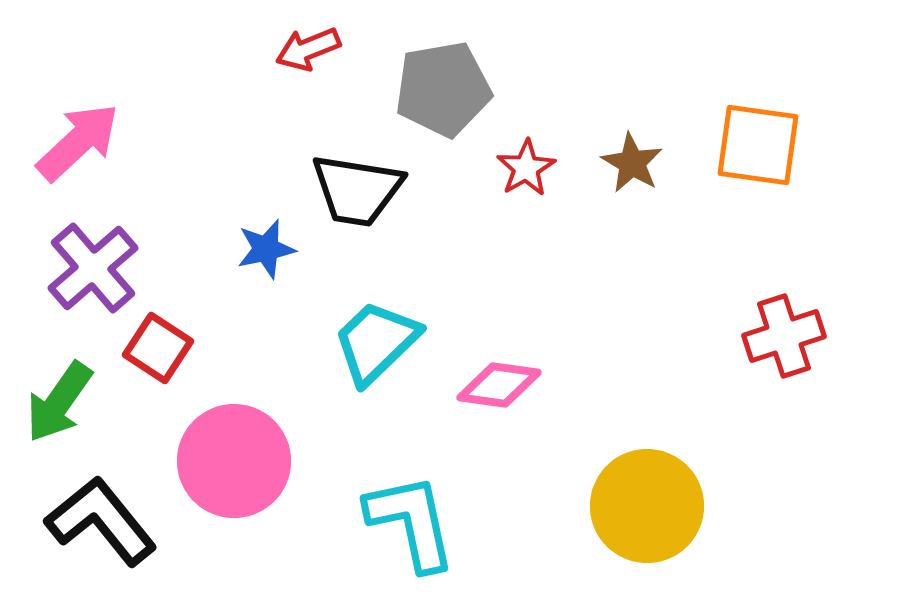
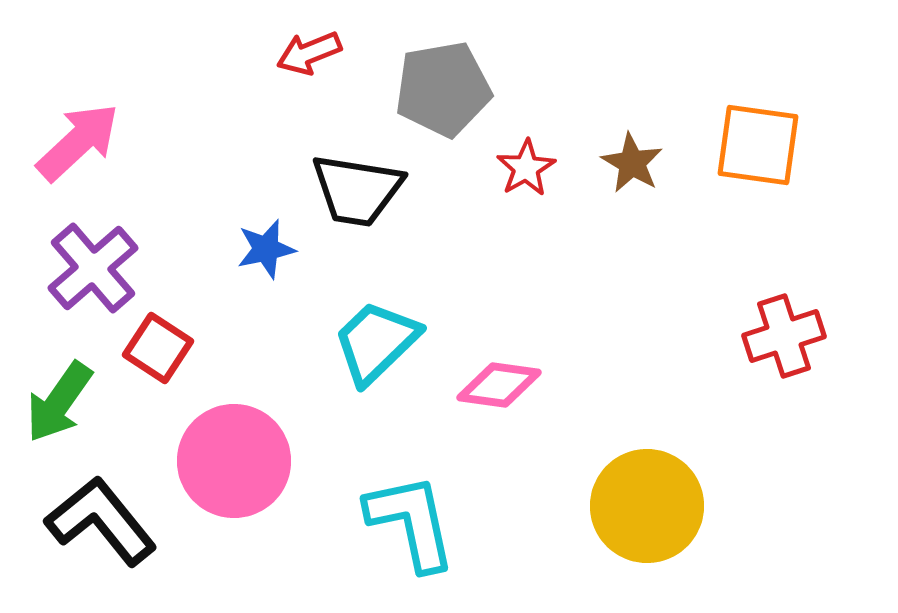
red arrow: moved 1 px right, 4 px down
